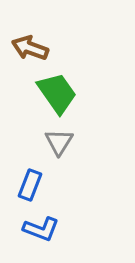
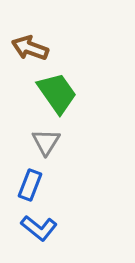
gray triangle: moved 13 px left
blue L-shape: moved 2 px left, 1 px up; rotated 18 degrees clockwise
